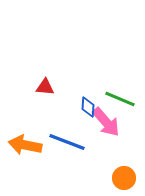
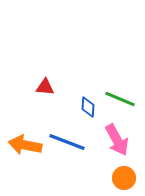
pink arrow: moved 11 px right, 18 px down; rotated 12 degrees clockwise
